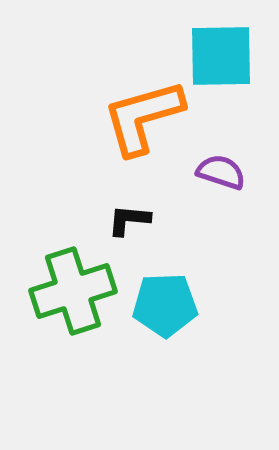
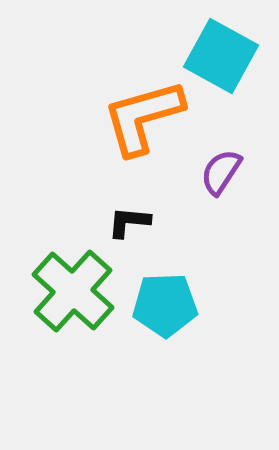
cyan square: rotated 30 degrees clockwise
purple semicircle: rotated 75 degrees counterclockwise
black L-shape: moved 2 px down
green cross: rotated 30 degrees counterclockwise
